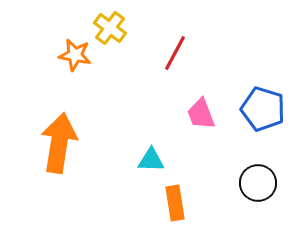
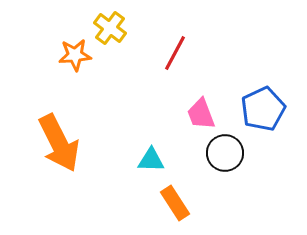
orange star: rotated 16 degrees counterclockwise
blue pentagon: rotated 30 degrees clockwise
orange arrow: rotated 144 degrees clockwise
black circle: moved 33 px left, 30 px up
orange rectangle: rotated 24 degrees counterclockwise
